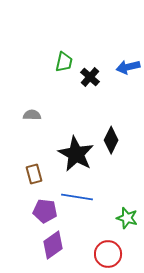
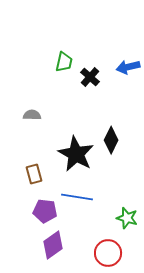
red circle: moved 1 px up
